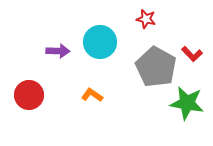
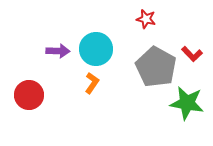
cyan circle: moved 4 px left, 7 px down
orange L-shape: moved 12 px up; rotated 90 degrees clockwise
